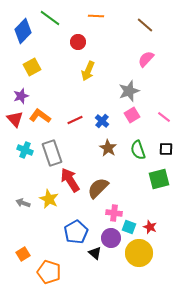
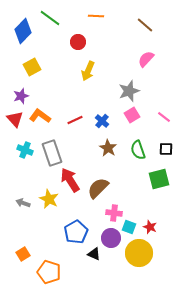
black triangle: moved 1 px left, 1 px down; rotated 16 degrees counterclockwise
